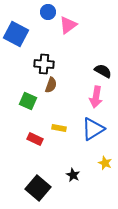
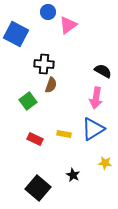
pink arrow: moved 1 px down
green square: rotated 30 degrees clockwise
yellow rectangle: moved 5 px right, 6 px down
yellow star: rotated 16 degrees counterclockwise
